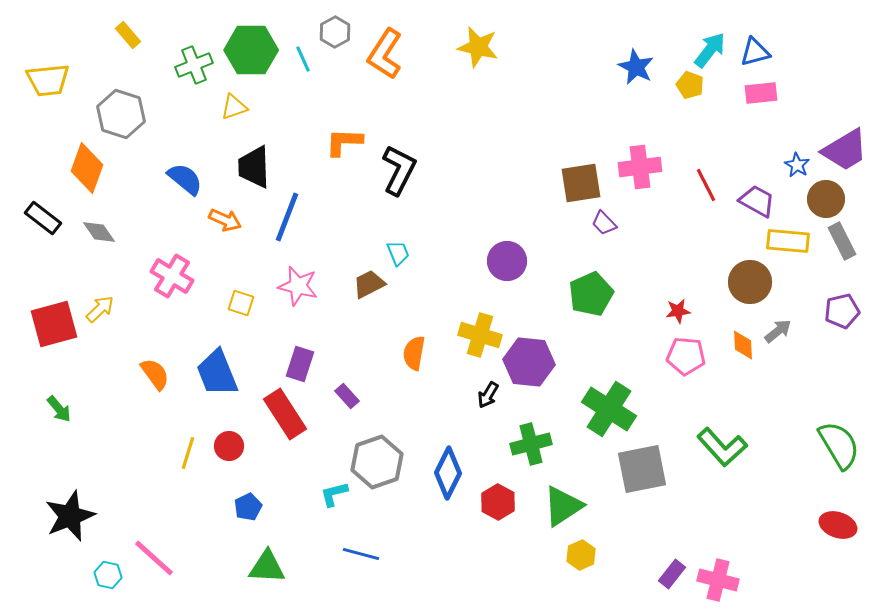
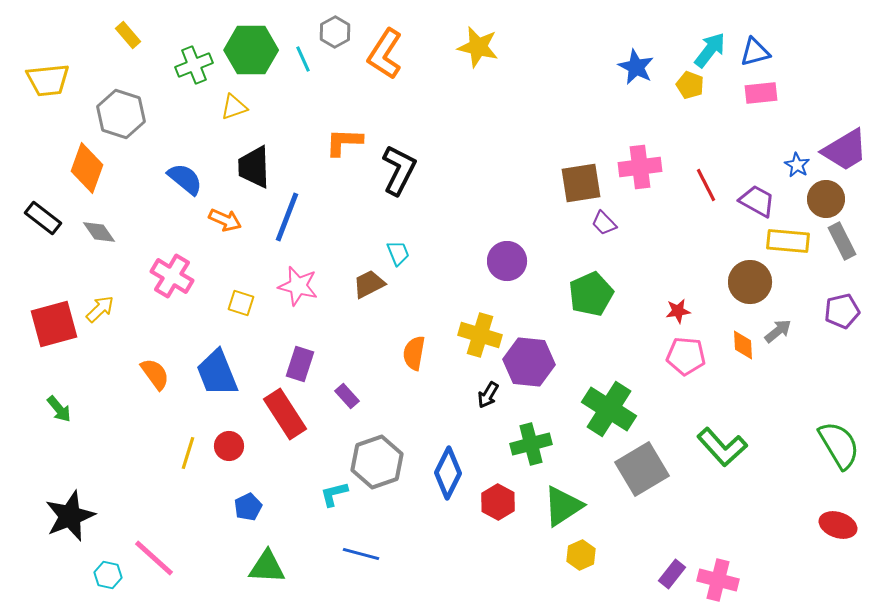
gray square at (642, 469): rotated 20 degrees counterclockwise
